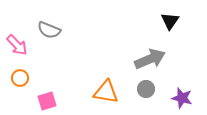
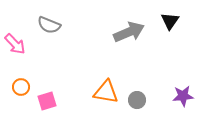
gray semicircle: moved 5 px up
pink arrow: moved 2 px left, 1 px up
gray arrow: moved 21 px left, 27 px up
orange circle: moved 1 px right, 9 px down
gray circle: moved 9 px left, 11 px down
purple star: moved 1 px right, 2 px up; rotated 20 degrees counterclockwise
